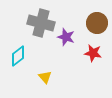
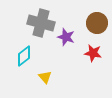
cyan diamond: moved 6 px right
